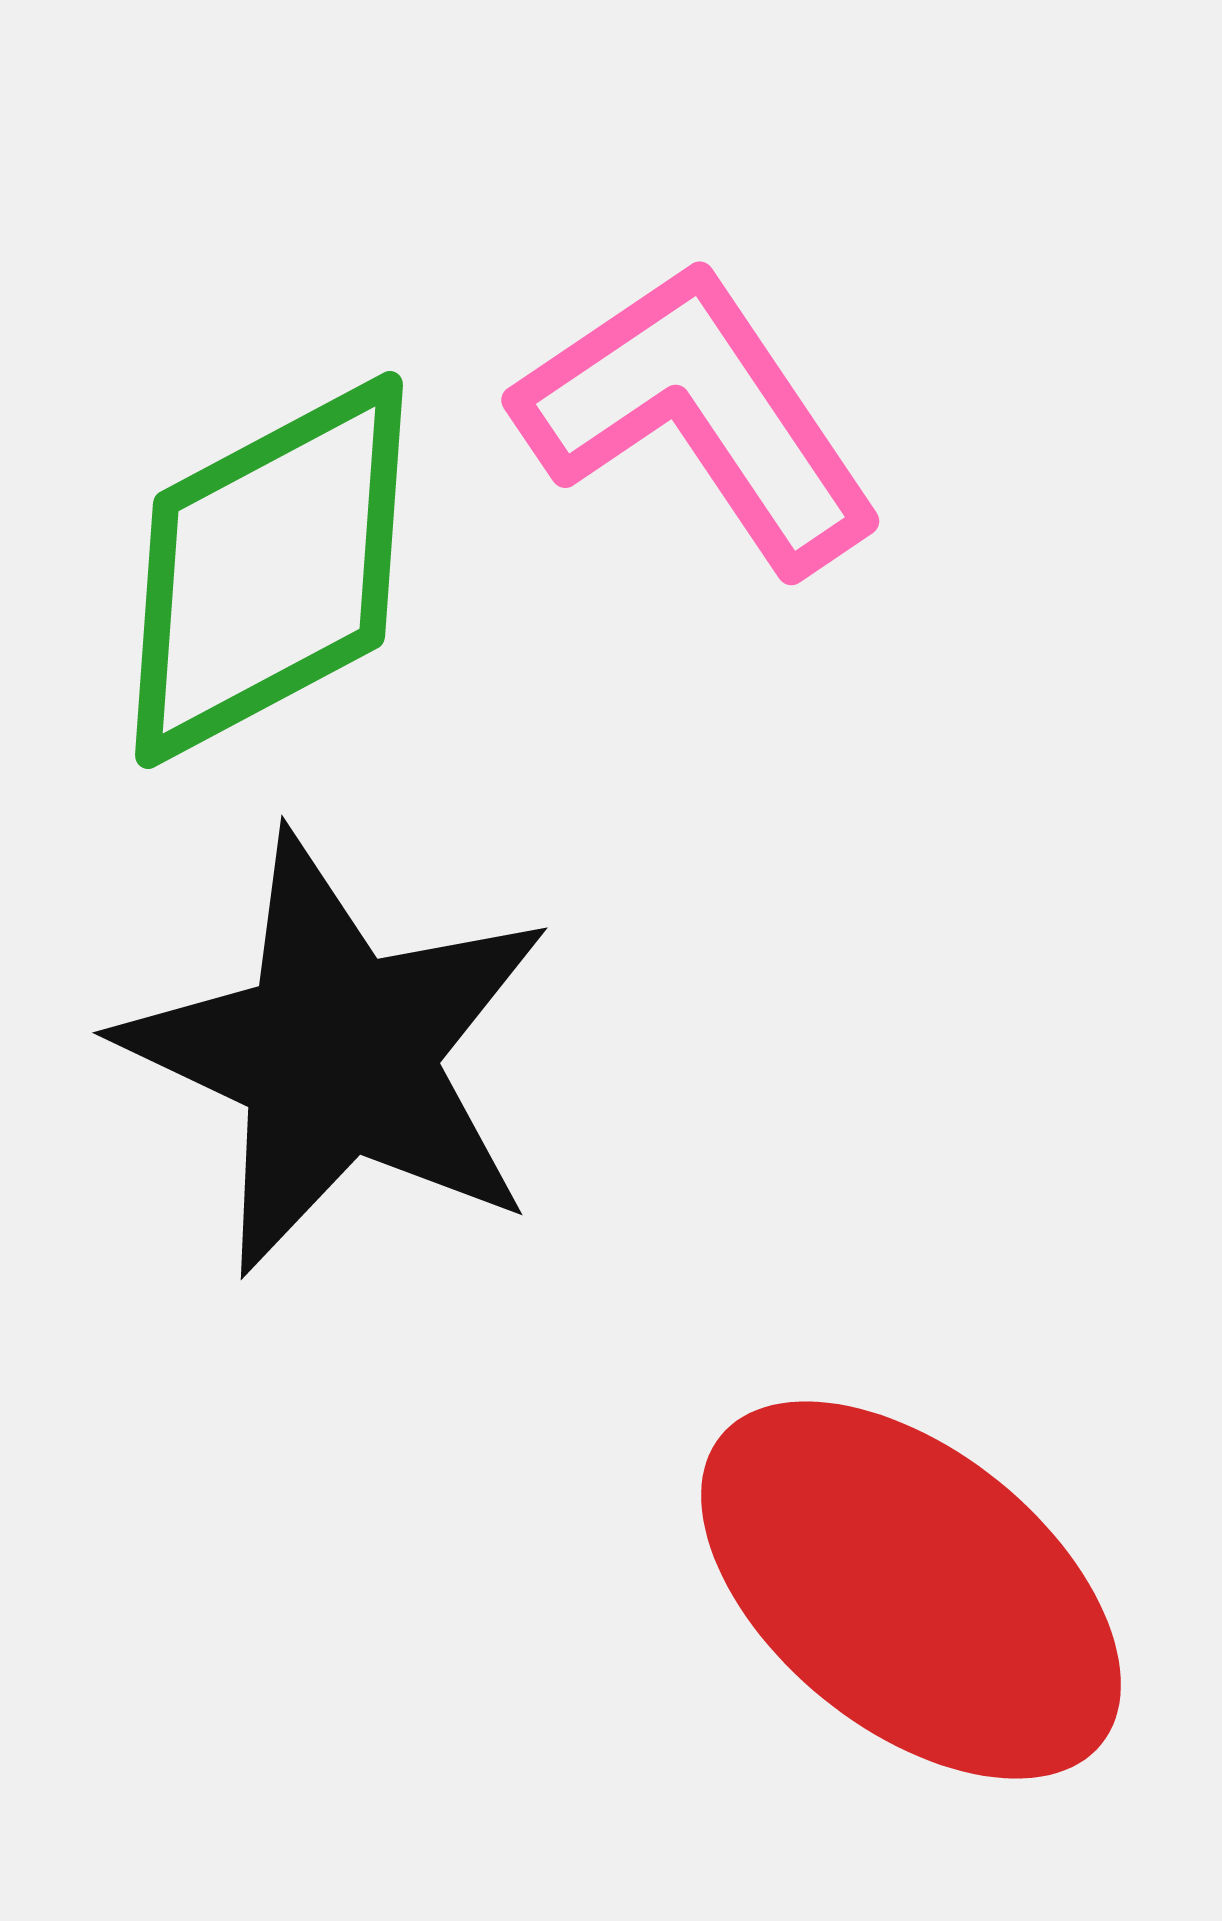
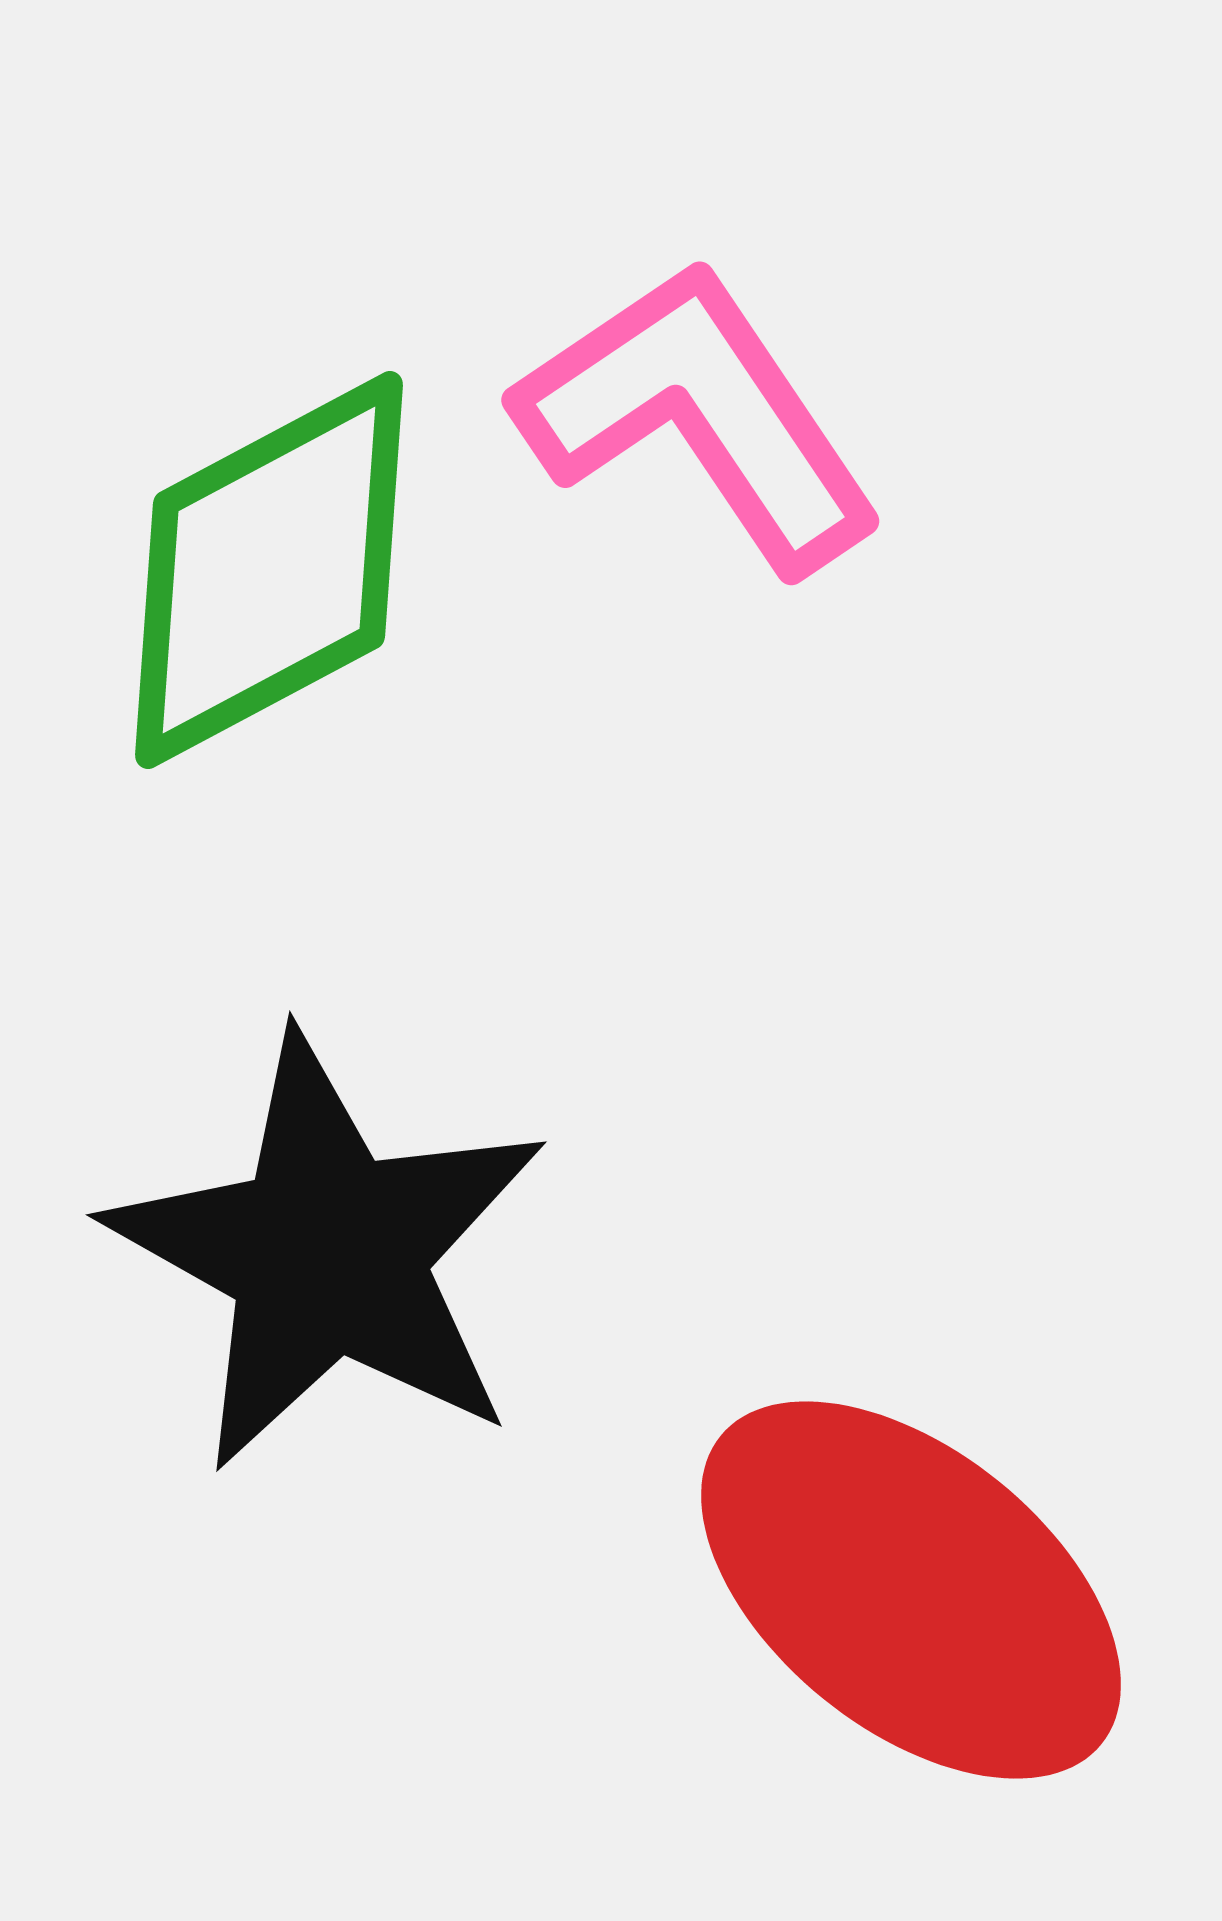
black star: moved 9 px left, 199 px down; rotated 4 degrees clockwise
